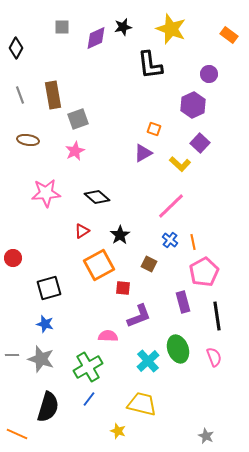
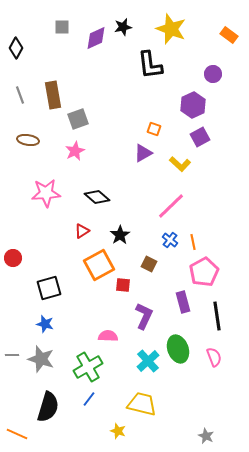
purple circle at (209, 74): moved 4 px right
purple square at (200, 143): moved 6 px up; rotated 18 degrees clockwise
red square at (123, 288): moved 3 px up
purple L-shape at (139, 316): moved 5 px right; rotated 44 degrees counterclockwise
